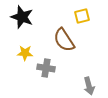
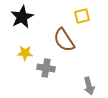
black star: rotated 25 degrees clockwise
